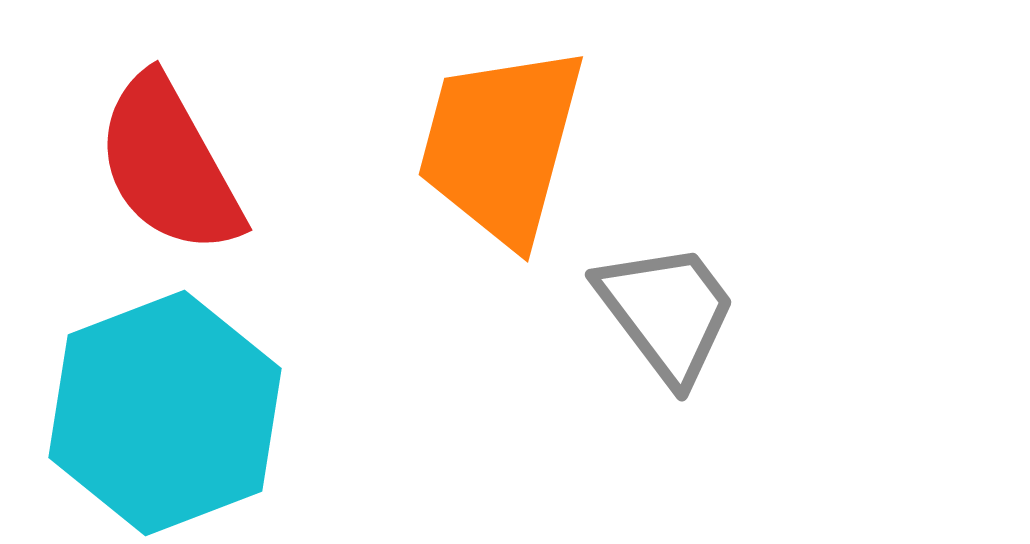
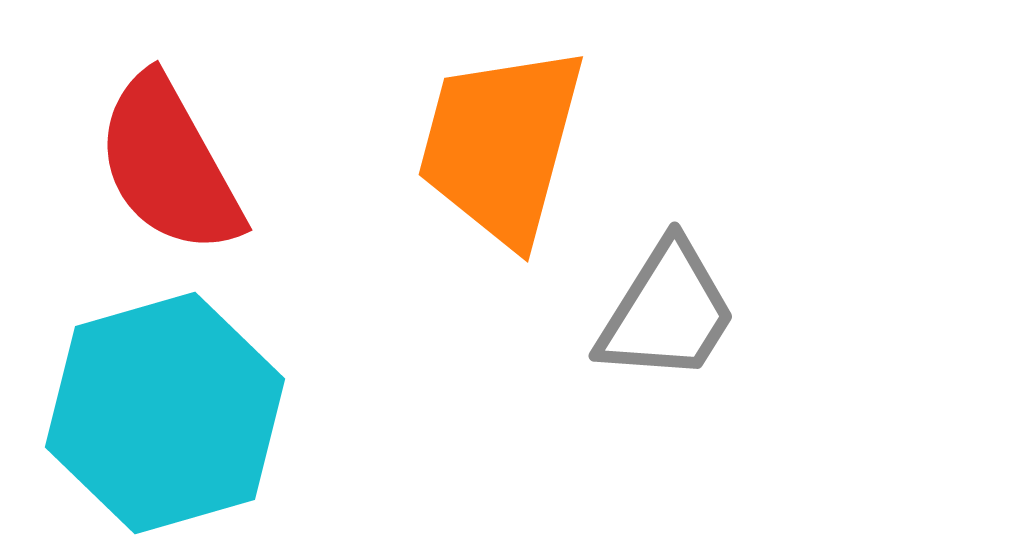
gray trapezoid: rotated 69 degrees clockwise
cyan hexagon: rotated 5 degrees clockwise
